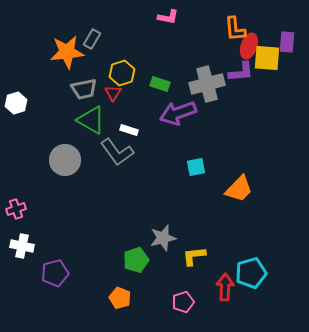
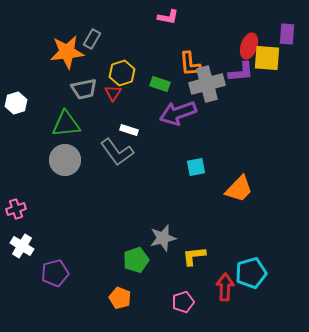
orange L-shape: moved 45 px left, 35 px down
purple rectangle: moved 8 px up
green triangle: moved 25 px left, 4 px down; rotated 36 degrees counterclockwise
white cross: rotated 20 degrees clockwise
